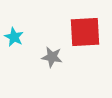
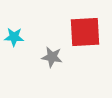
cyan star: rotated 24 degrees counterclockwise
